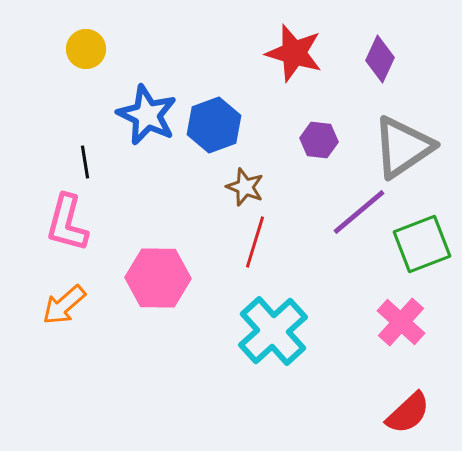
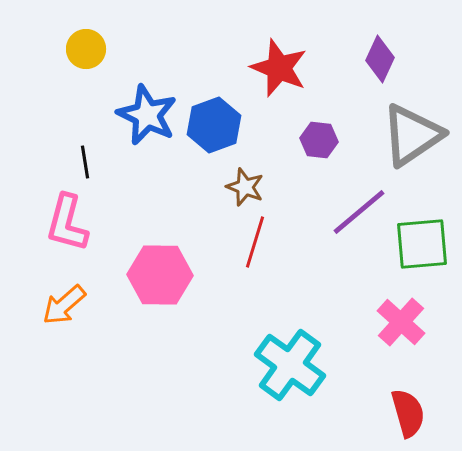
red star: moved 15 px left, 15 px down; rotated 6 degrees clockwise
gray triangle: moved 9 px right, 12 px up
green square: rotated 16 degrees clockwise
pink hexagon: moved 2 px right, 3 px up
cyan cross: moved 17 px right, 34 px down; rotated 12 degrees counterclockwise
red semicircle: rotated 63 degrees counterclockwise
